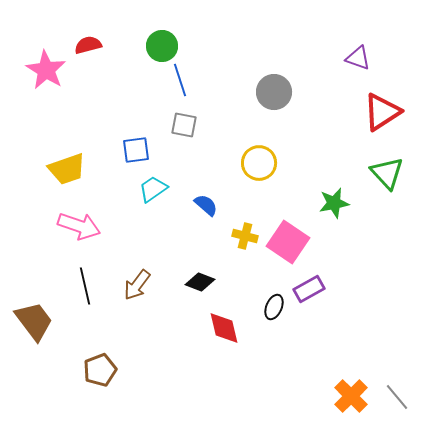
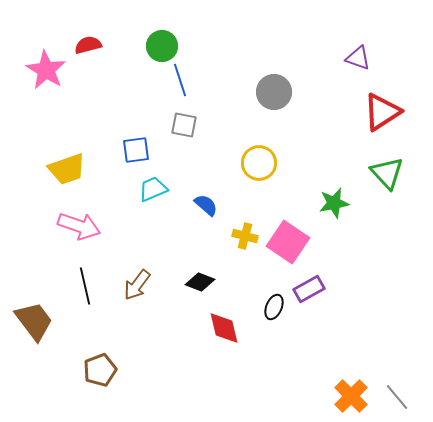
cyan trapezoid: rotated 12 degrees clockwise
